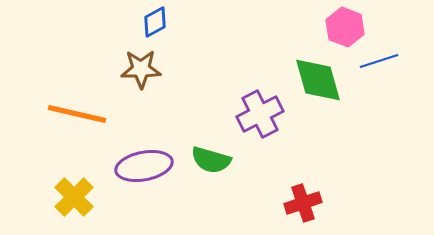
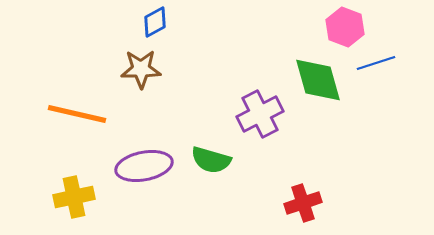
blue line: moved 3 px left, 2 px down
yellow cross: rotated 33 degrees clockwise
